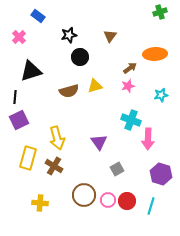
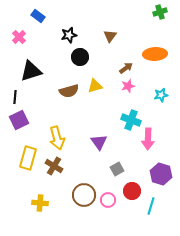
brown arrow: moved 4 px left
red circle: moved 5 px right, 10 px up
